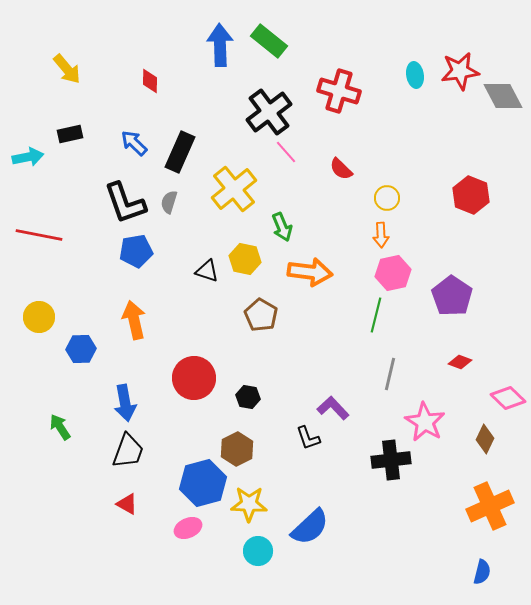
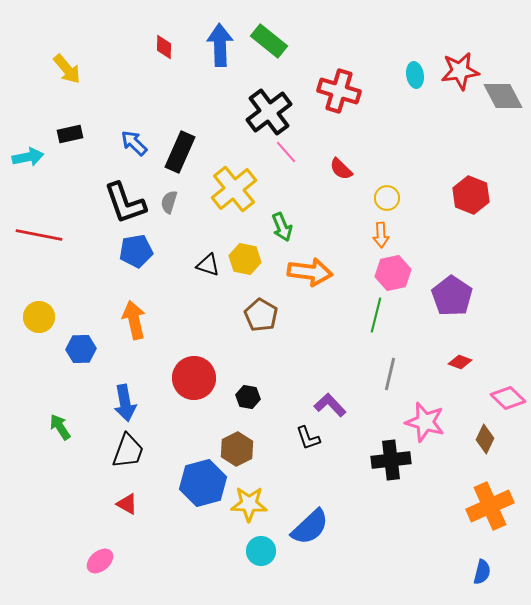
red diamond at (150, 81): moved 14 px right, 34 px up
black triangle at (207, 271): moved 1 px right, 6 px up
purple L-shape at (333, 408): moved 3 px left, 3 px up
pink star at (425, 422): rotated 15 degrees counterclockwise
pink ellipse at (188, 528): moved 88 px left, 33 px down; rotated 16 degrees counterclockwise
cyan circle at (258, 551): moved 3 px right
